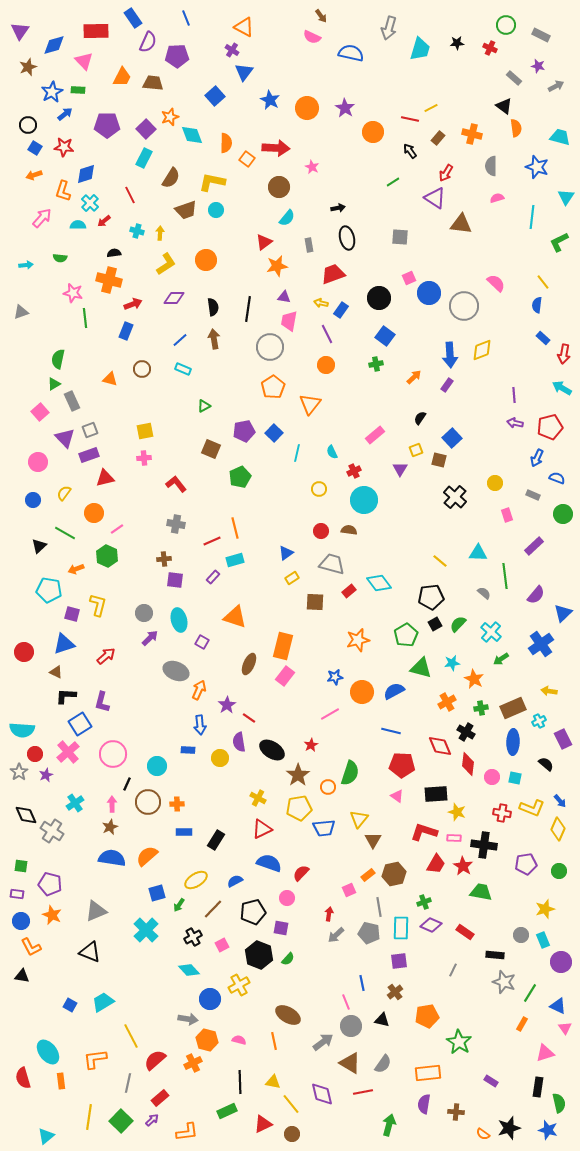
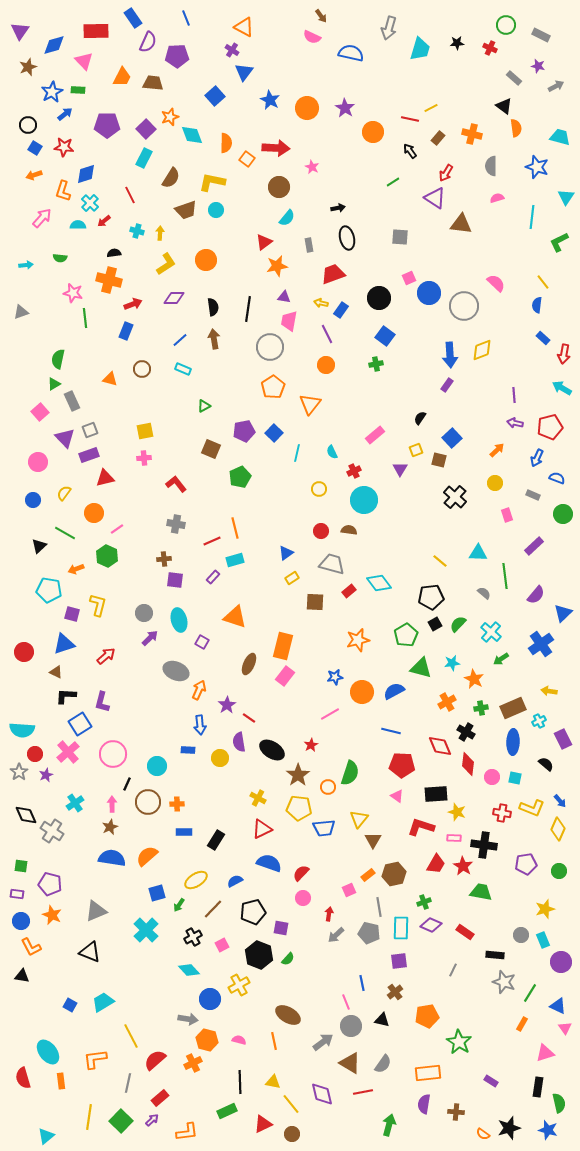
orange arrow at (414, 377): moved 83 px right, 73 px down
yellow pentagon at (299, 808): rotated 15 degrees clockwise
red L-shape at (424, 832): moved 3 px left, 5 px up
pink circle at (287, 898): moved 16 px right
